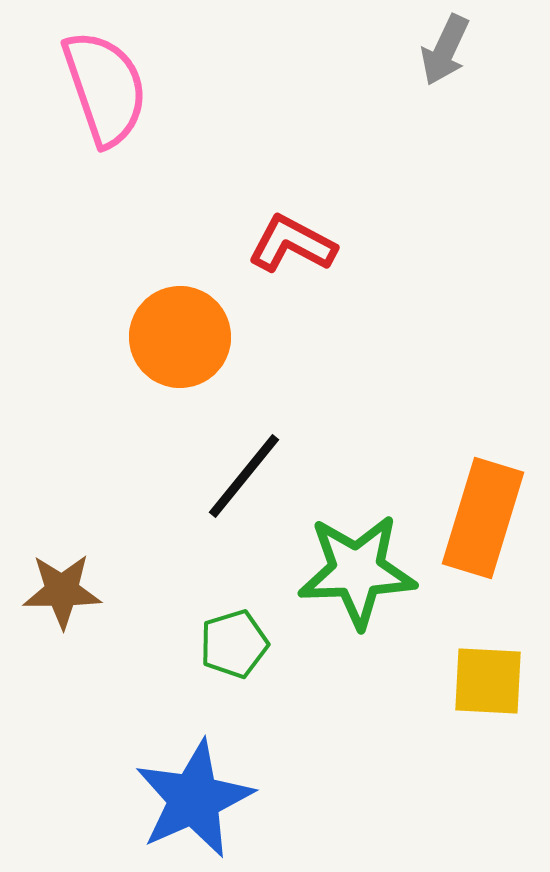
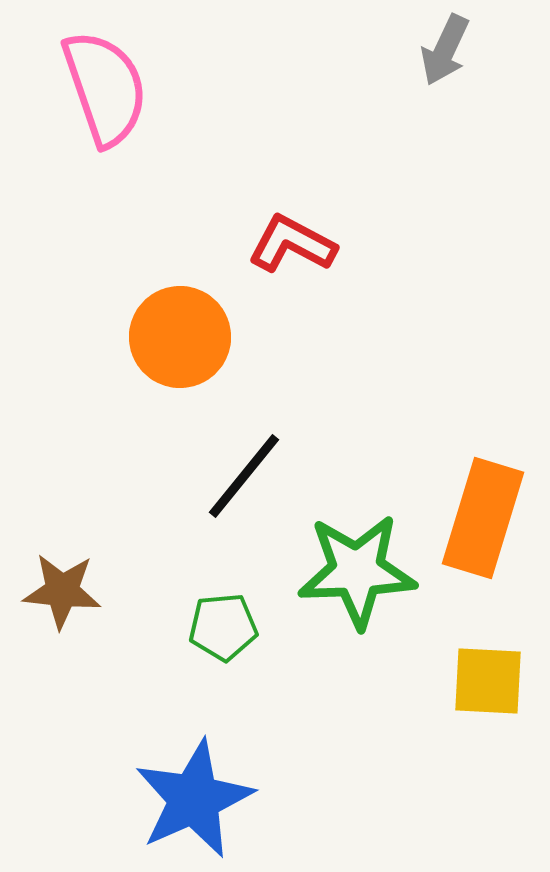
brown star: rotated 6 degrees clockwise
green pentagon: moved 11 px left, 17 px up; rotated 12 degrees clockwise
